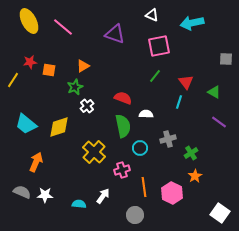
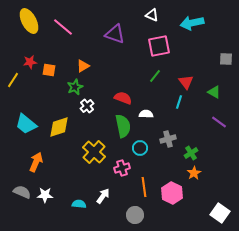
pink cross: moved 2 px up
orange star: moved 1 px left, 3 px up
